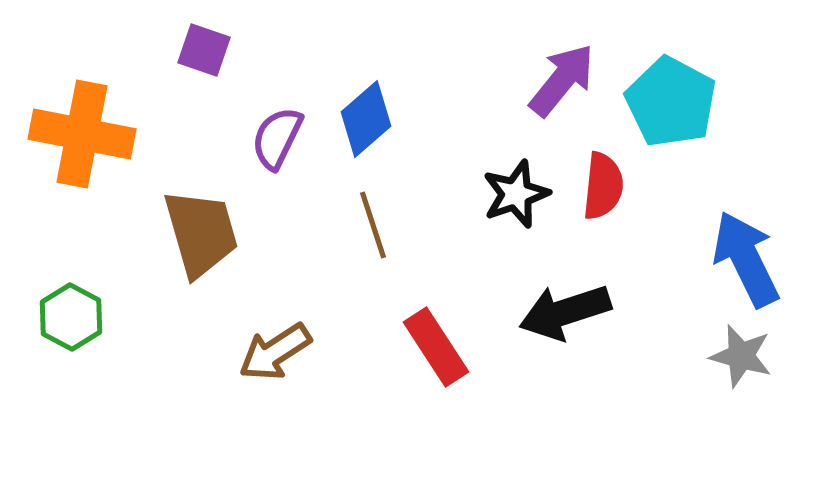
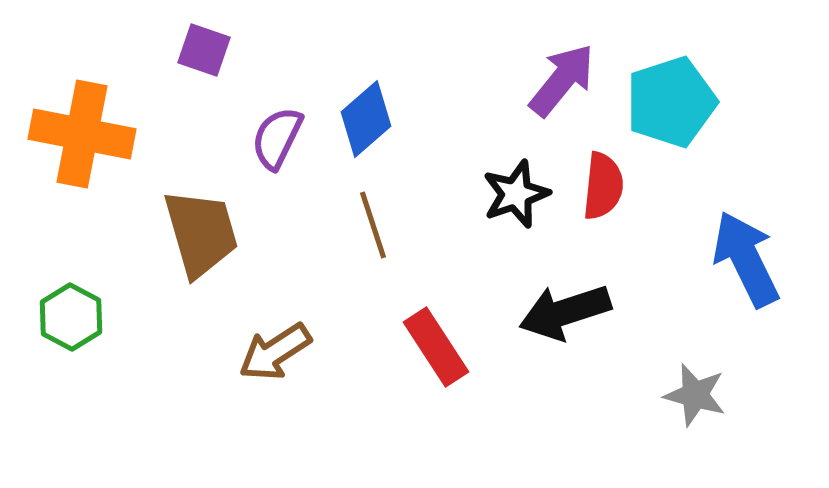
cyan pentagon: rotated 26 degrees clockwise
gray star: moved 46 px left, 39 px down
